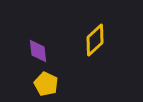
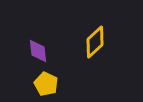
yellow diamond: moved 2 px down
